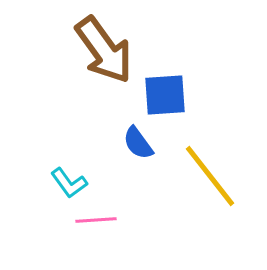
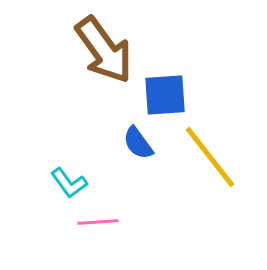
yellow line: moved 19 px up
pink line: moved 2 px right, 2 px down
